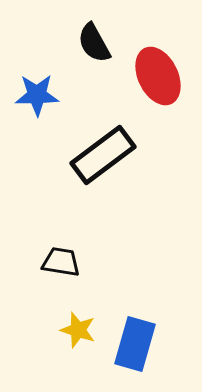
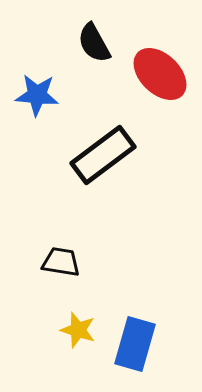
red ellipse: moved 2 px right, 2 px up; rotated 20 degrees counterclockwise
blue star: rotated 6 degrees clockwise
